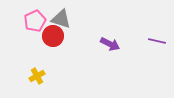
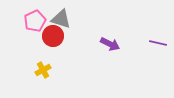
purple line: moved 1 px right, 2 px down
yellow cross: moved 6 px right, 6 px up
